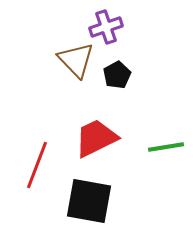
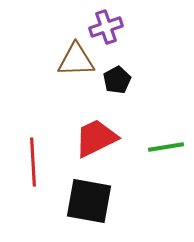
brown triangle: rotated 48 degrees counterclockwise
black pentagon: moved 5 px down
red line: moved 4 px left, 3 px up; rotated 24 degrees counterclockwise
